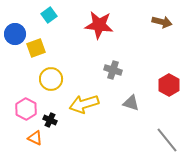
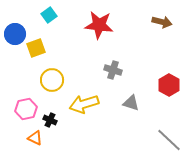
yellow circle: moved 1 px right, 1 px down
pink hexagon: rotated 20 degrees clockwise
gray line: moved 2 px right; rotated 8 degrees counterclockwise
